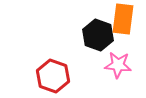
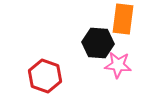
black hexagon: moved 8 px down; rotated 16 degrees counterclockwise
red hexagon: moved 8 px left
